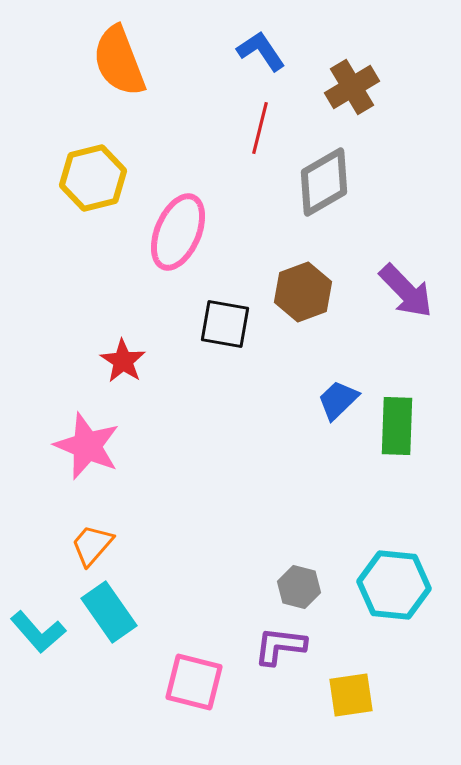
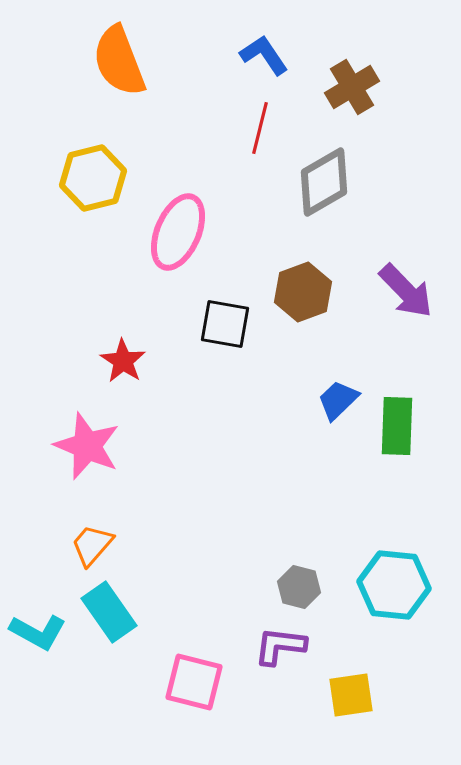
blue L-shape: moved 3 px right, 4 px down
cyan L-shape: rotated 20 degrees counterclockwise
